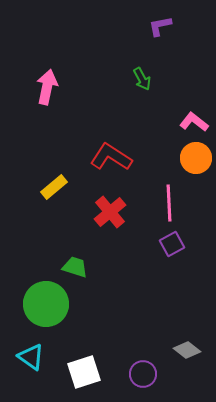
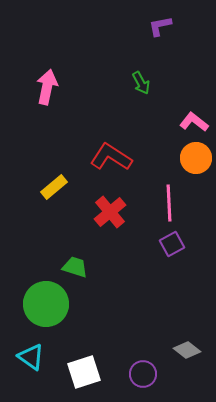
green arrow: moved 1 px left, 4 px down
